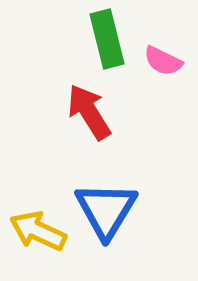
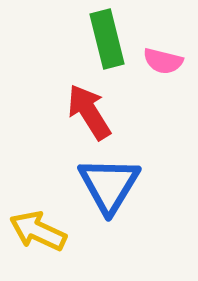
pink semicircle: rotated 12 degrees counterclockwise
blue triangle: moved 3 px right, 25 px up
